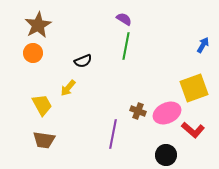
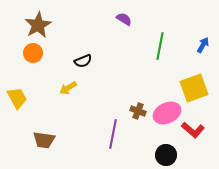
green line: moved 34 px right
yellow arrow: rotated 18 degrees clockwise
yellow trapezoid: moved 25 px left, 7 px up
